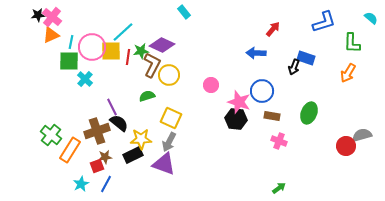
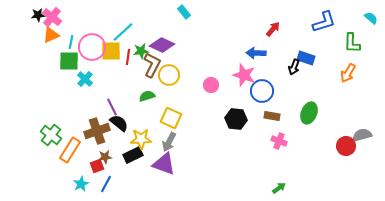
pink star at (239, 102): moved 5 px right, 27 px up
